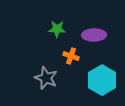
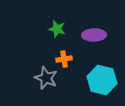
green star: rotated 12 degrees clockwise
orange cross: moved 7 px left, 3 px down; rotated 28 degrees counterclockwise
cyan hexagon: rotated 16 degrees counterclockwise
